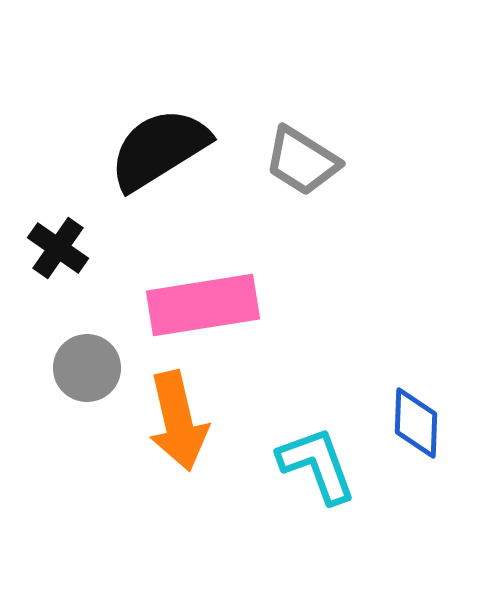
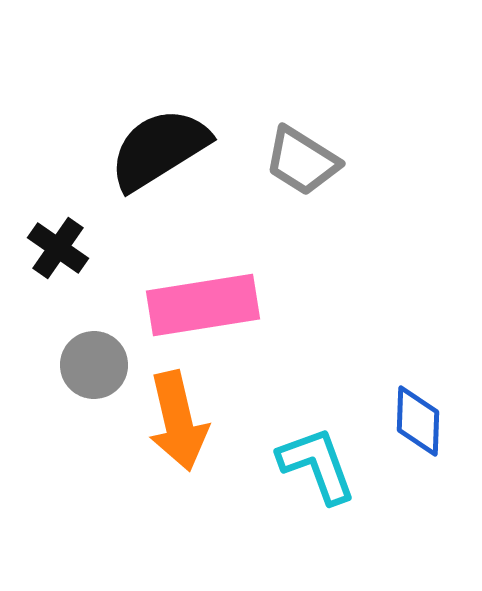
gray circle: moved 7 px right, 3 px up
blue diamond: moved 2 px right, 2 px up
